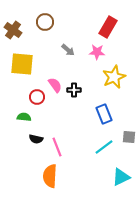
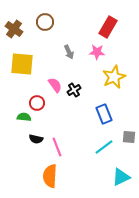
brown cross: moved 1 px right, 1 px up
gray arrow: moved 1 px right, 2 px down; rotated 24 degrees clockwise
black cross: rotated 32 degrees counterclockwise
red circle: moved 6 px down
